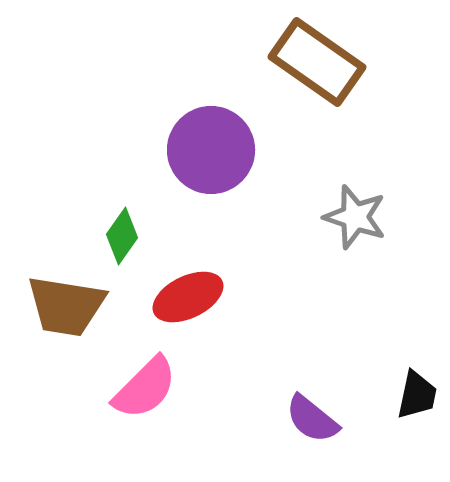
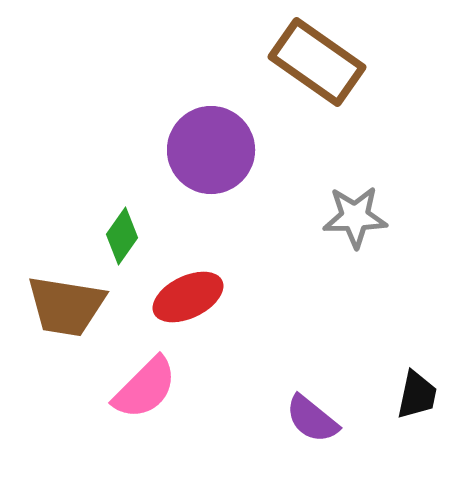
gray star: rotated 20 degrees counterclockwise
